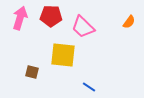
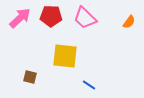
pink arrow: rotated 30 degrees clockwise
pink trapezoid: moved 2 px right, 9 px up
yellow square: moved 2 px right, 1 px down
brown square: moved 2 px left, 5 px down
blue line: moved 2 px up
